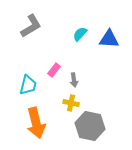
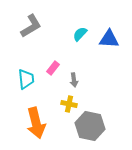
pink rectangle: moved 1 px left, 2 px up
cyan trapezoid: moved 2 px left, 6 px up; rotated 20 degrees counterclockwise
yellow cross: moved 2 px left, 1 px down
